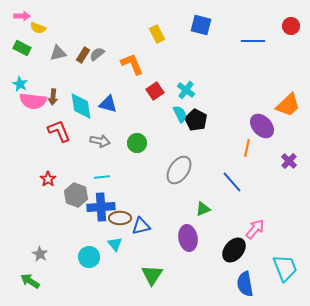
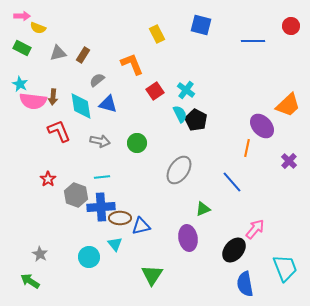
gray semicircle at (97, 54): moved 26 px down
